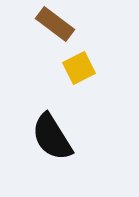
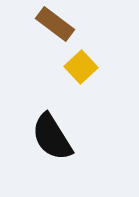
yellow square: moved 2 px right, 1 px up; rotated 16 degrees counterclockwise
